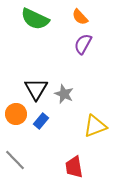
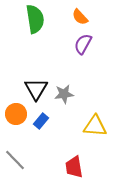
green semicircle: rotated 124 degrees counterclockwise
gray star: rotated 30 degrees counterclockwise
yellow triangle: rotated 25 degrees clockwise
